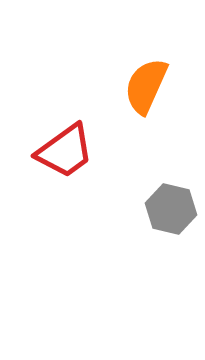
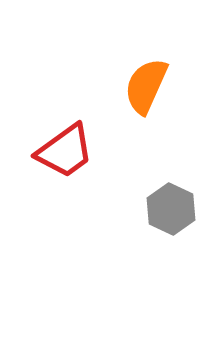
gray hexagon: rotated 12 degrees clockwise
